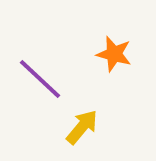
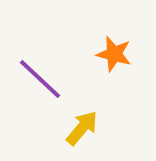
yellow arrow: moved 1 px down
